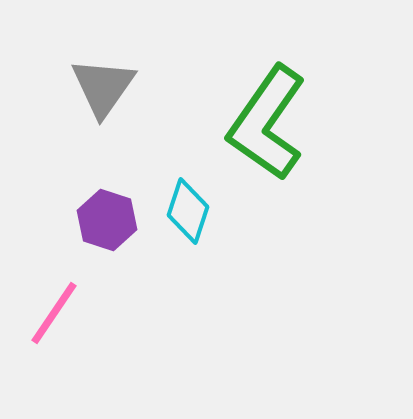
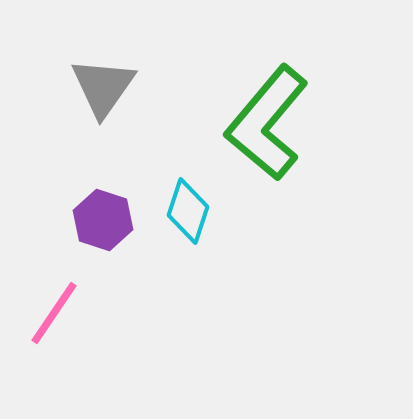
green L-shape: rotated 5 degrees clockwise
purple hexagon: moved 4 px left
